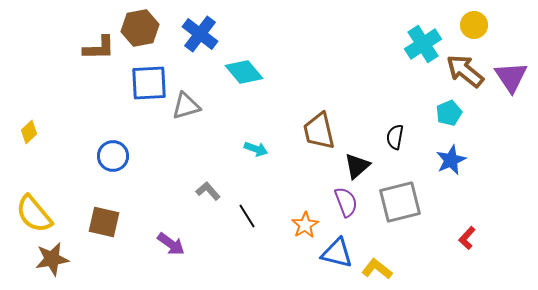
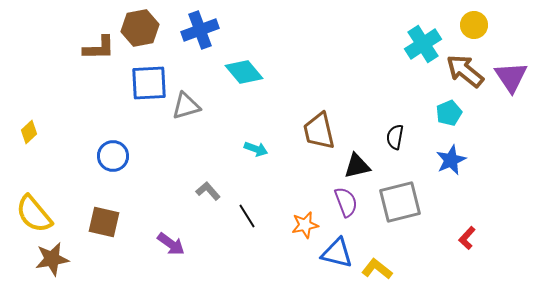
blue cross: moved 4 px up; rotated 33 degrees clockwise
black triangle: rotated 28 degrees clockwise
orange star: rotated 20 degrees clockwise
